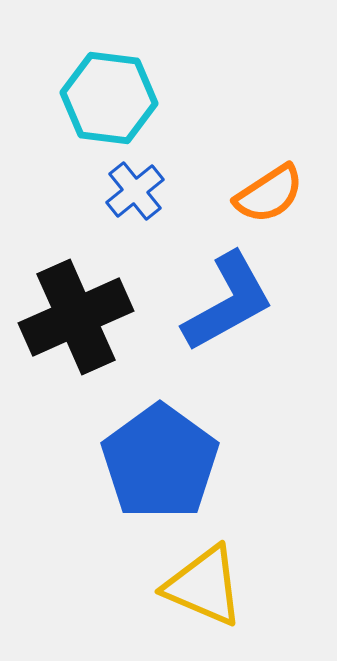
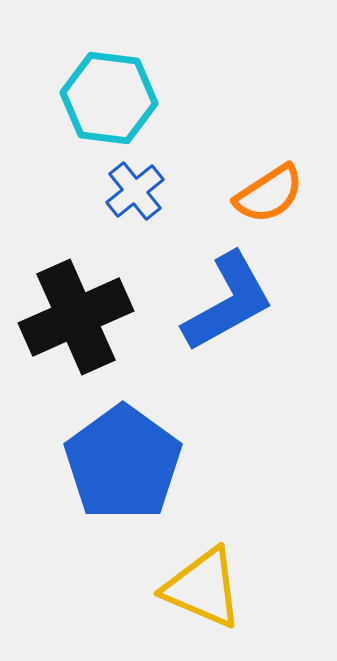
blue pentagon: moved 37 px left, 1 px down
yellow triangle: moved 1 px left, 2 px down
